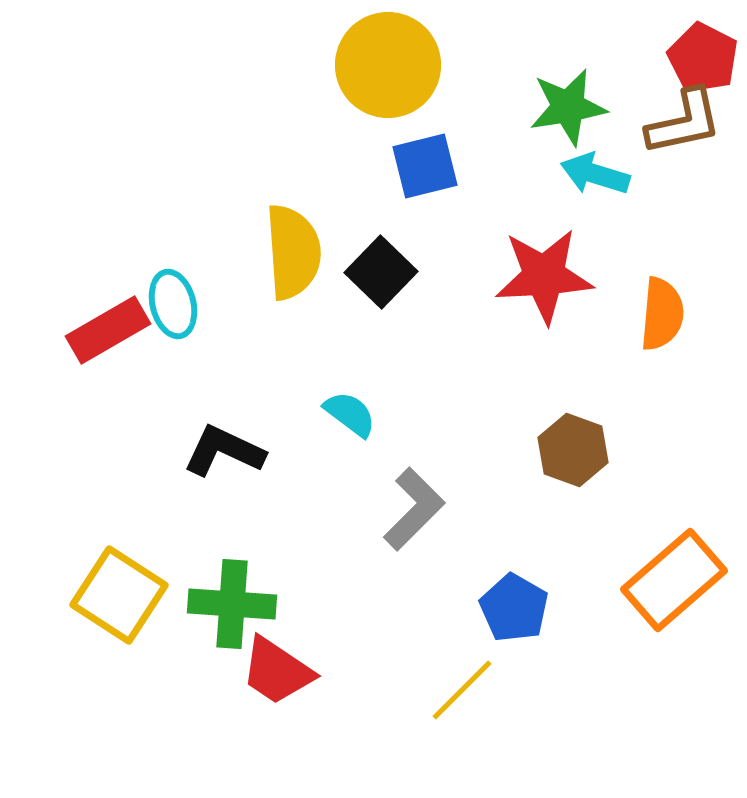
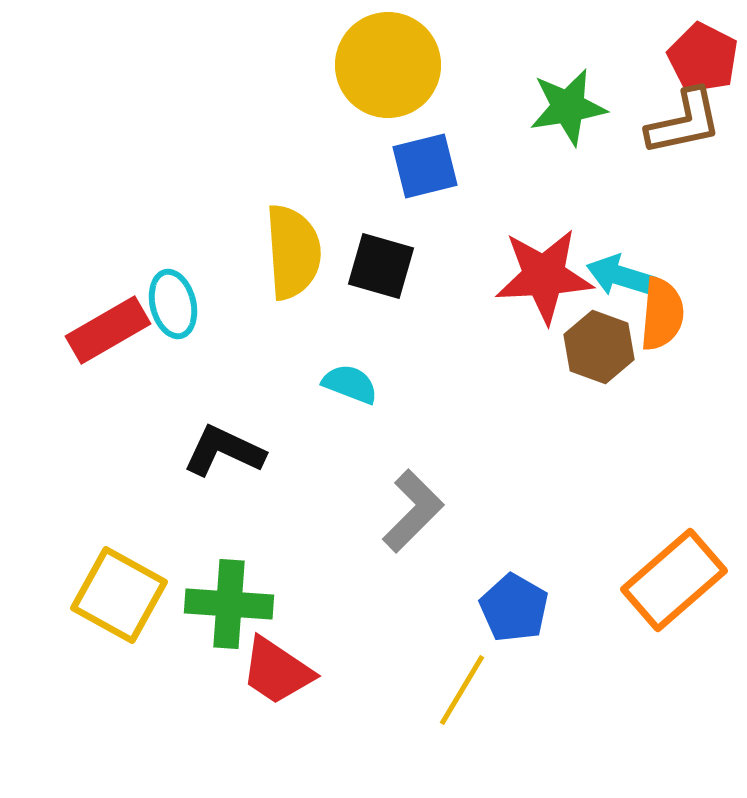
cyan arrow: moved 26 px right, 102 px down
black square: moved 6 px up; rotated 28 degrees counterclockwise
cyan semicircle: moved 30 px up; rotated 16 degrees counterclockwise
brown hexagon: moved 26 px right, 103 px up
gray L-shape: moved 1 px left, 2 px down
yellow square: rotated 4 degrees counterclockwise
green cross: moved 3 px left
yellow line: rotated 14 degrees counterclockwise
